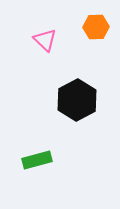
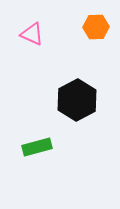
pink triangle: moved 13 px left, 6 px up; rotated 20 degrees counterclockwise
green rectangle: moved 13 px up
